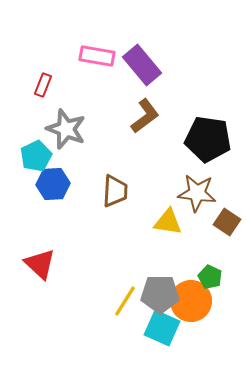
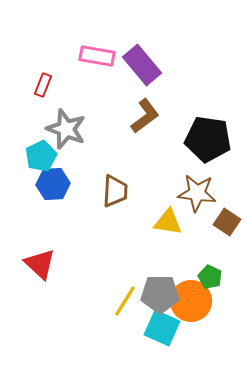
cyan pentagon: moved 5 px right
